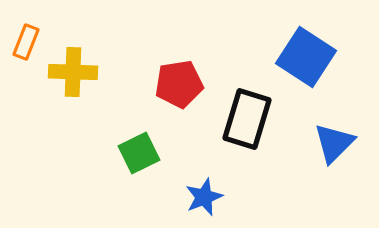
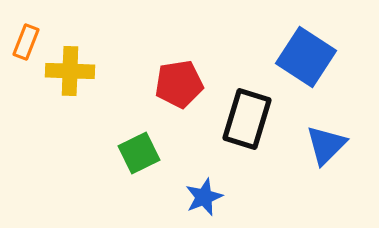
yellow cross: moved 3 px left, 1 px up
blue triangle: moved 8 px left, 2 px down
